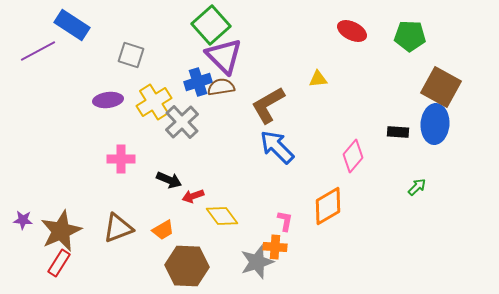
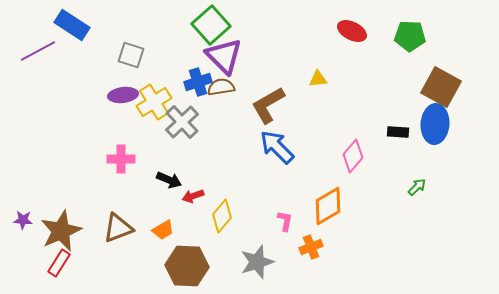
purple ellipse: moved 15 px right, 5 px up
yellow diamond: rotated 76 degrees clockwise
orange cross: moved 36 px right; rotated 25 degrees counterclockwise
